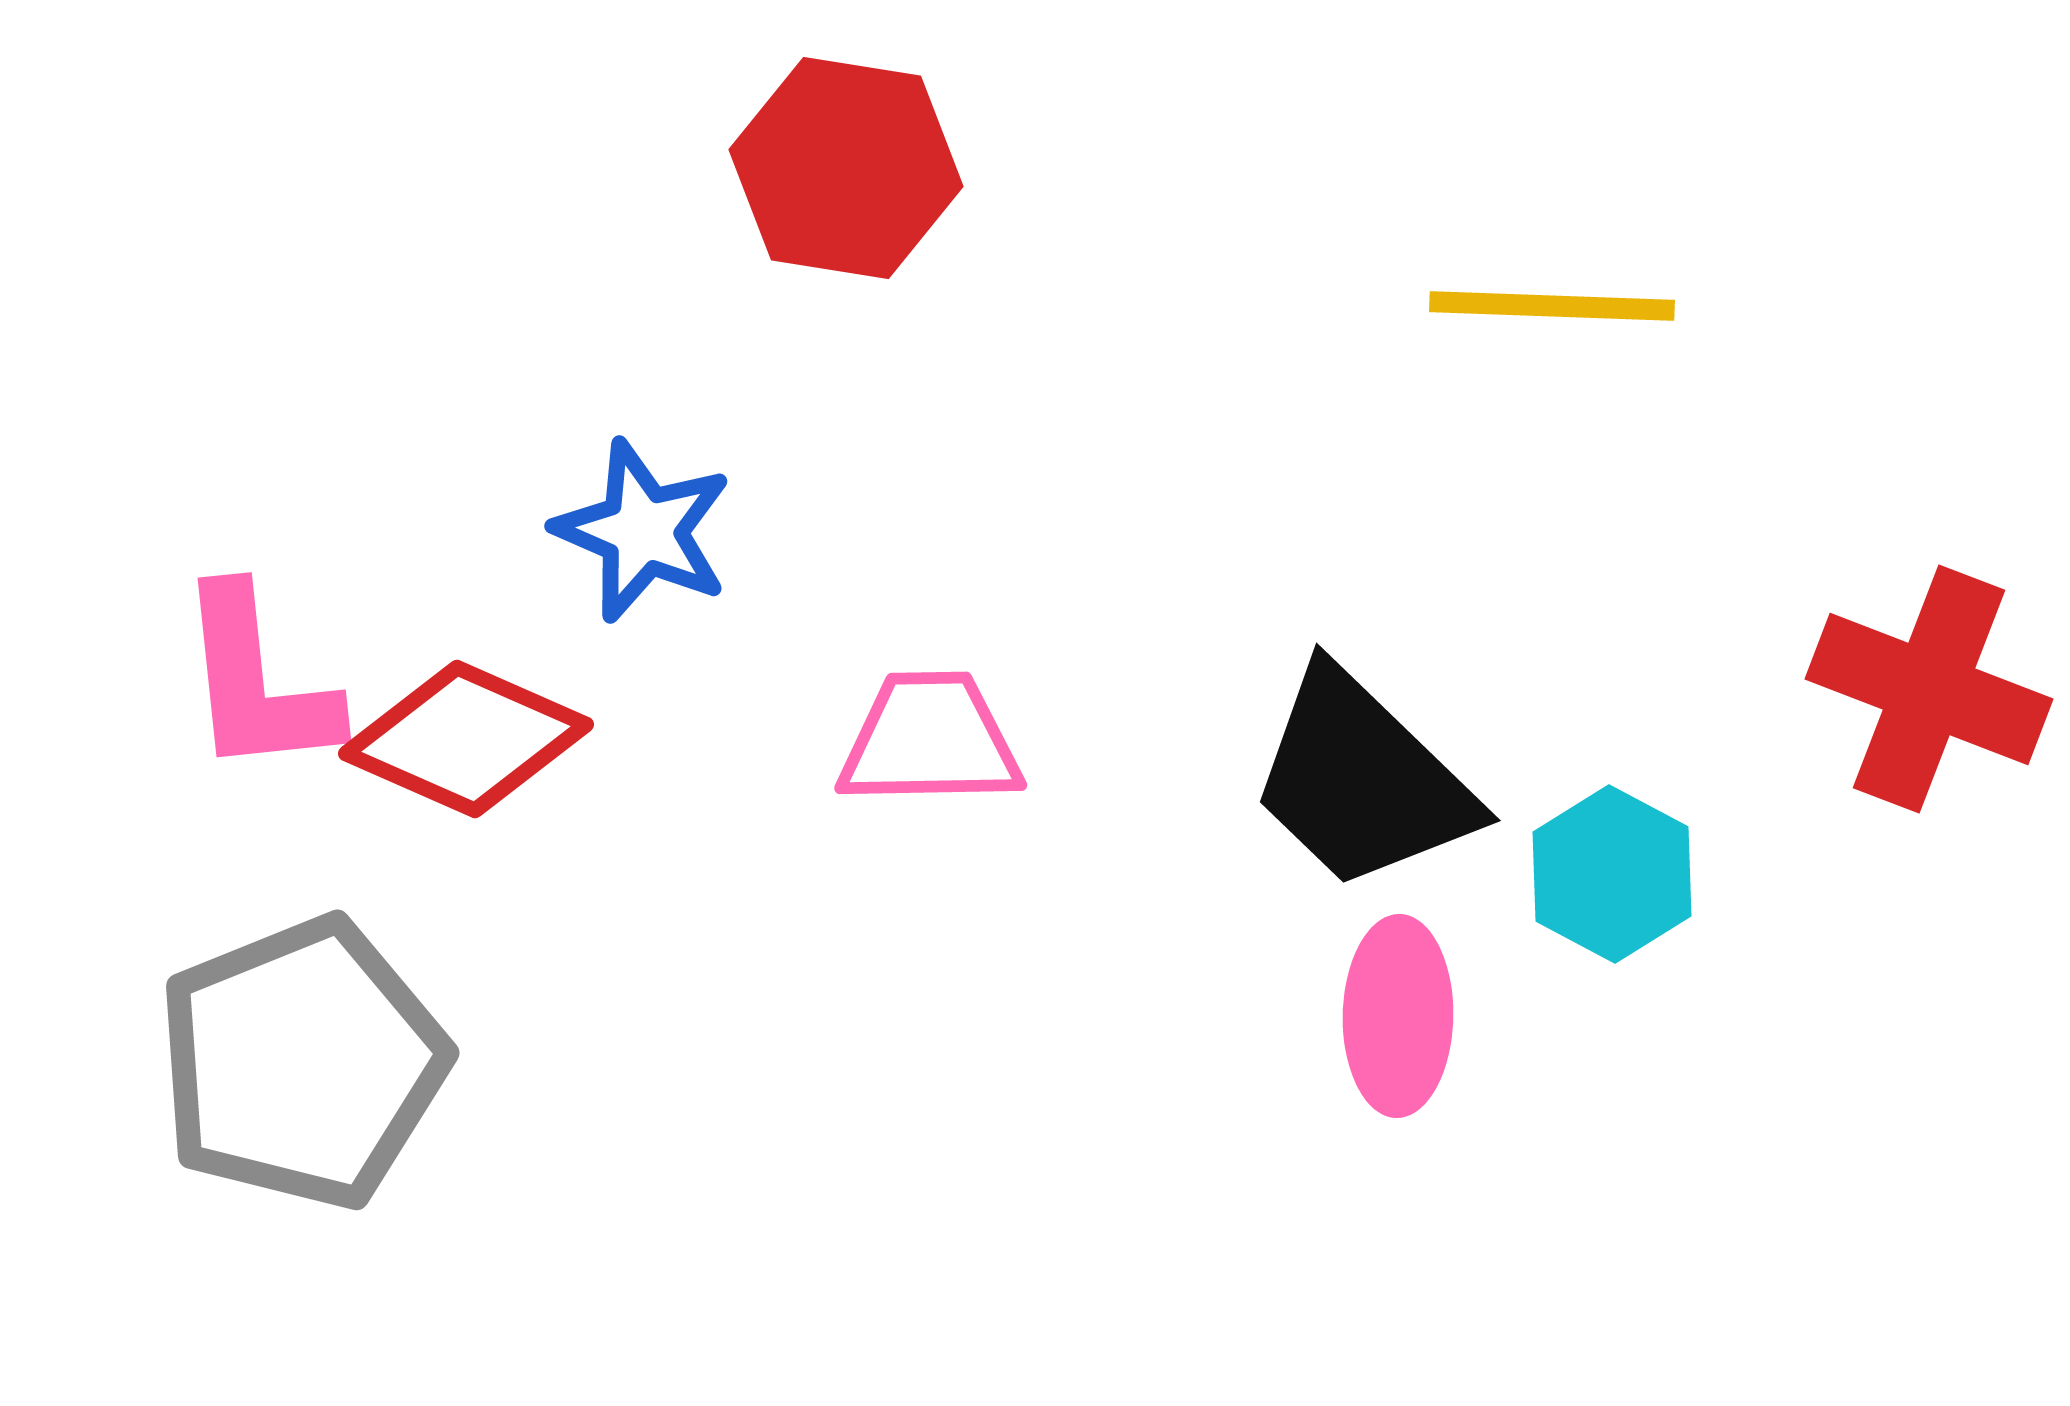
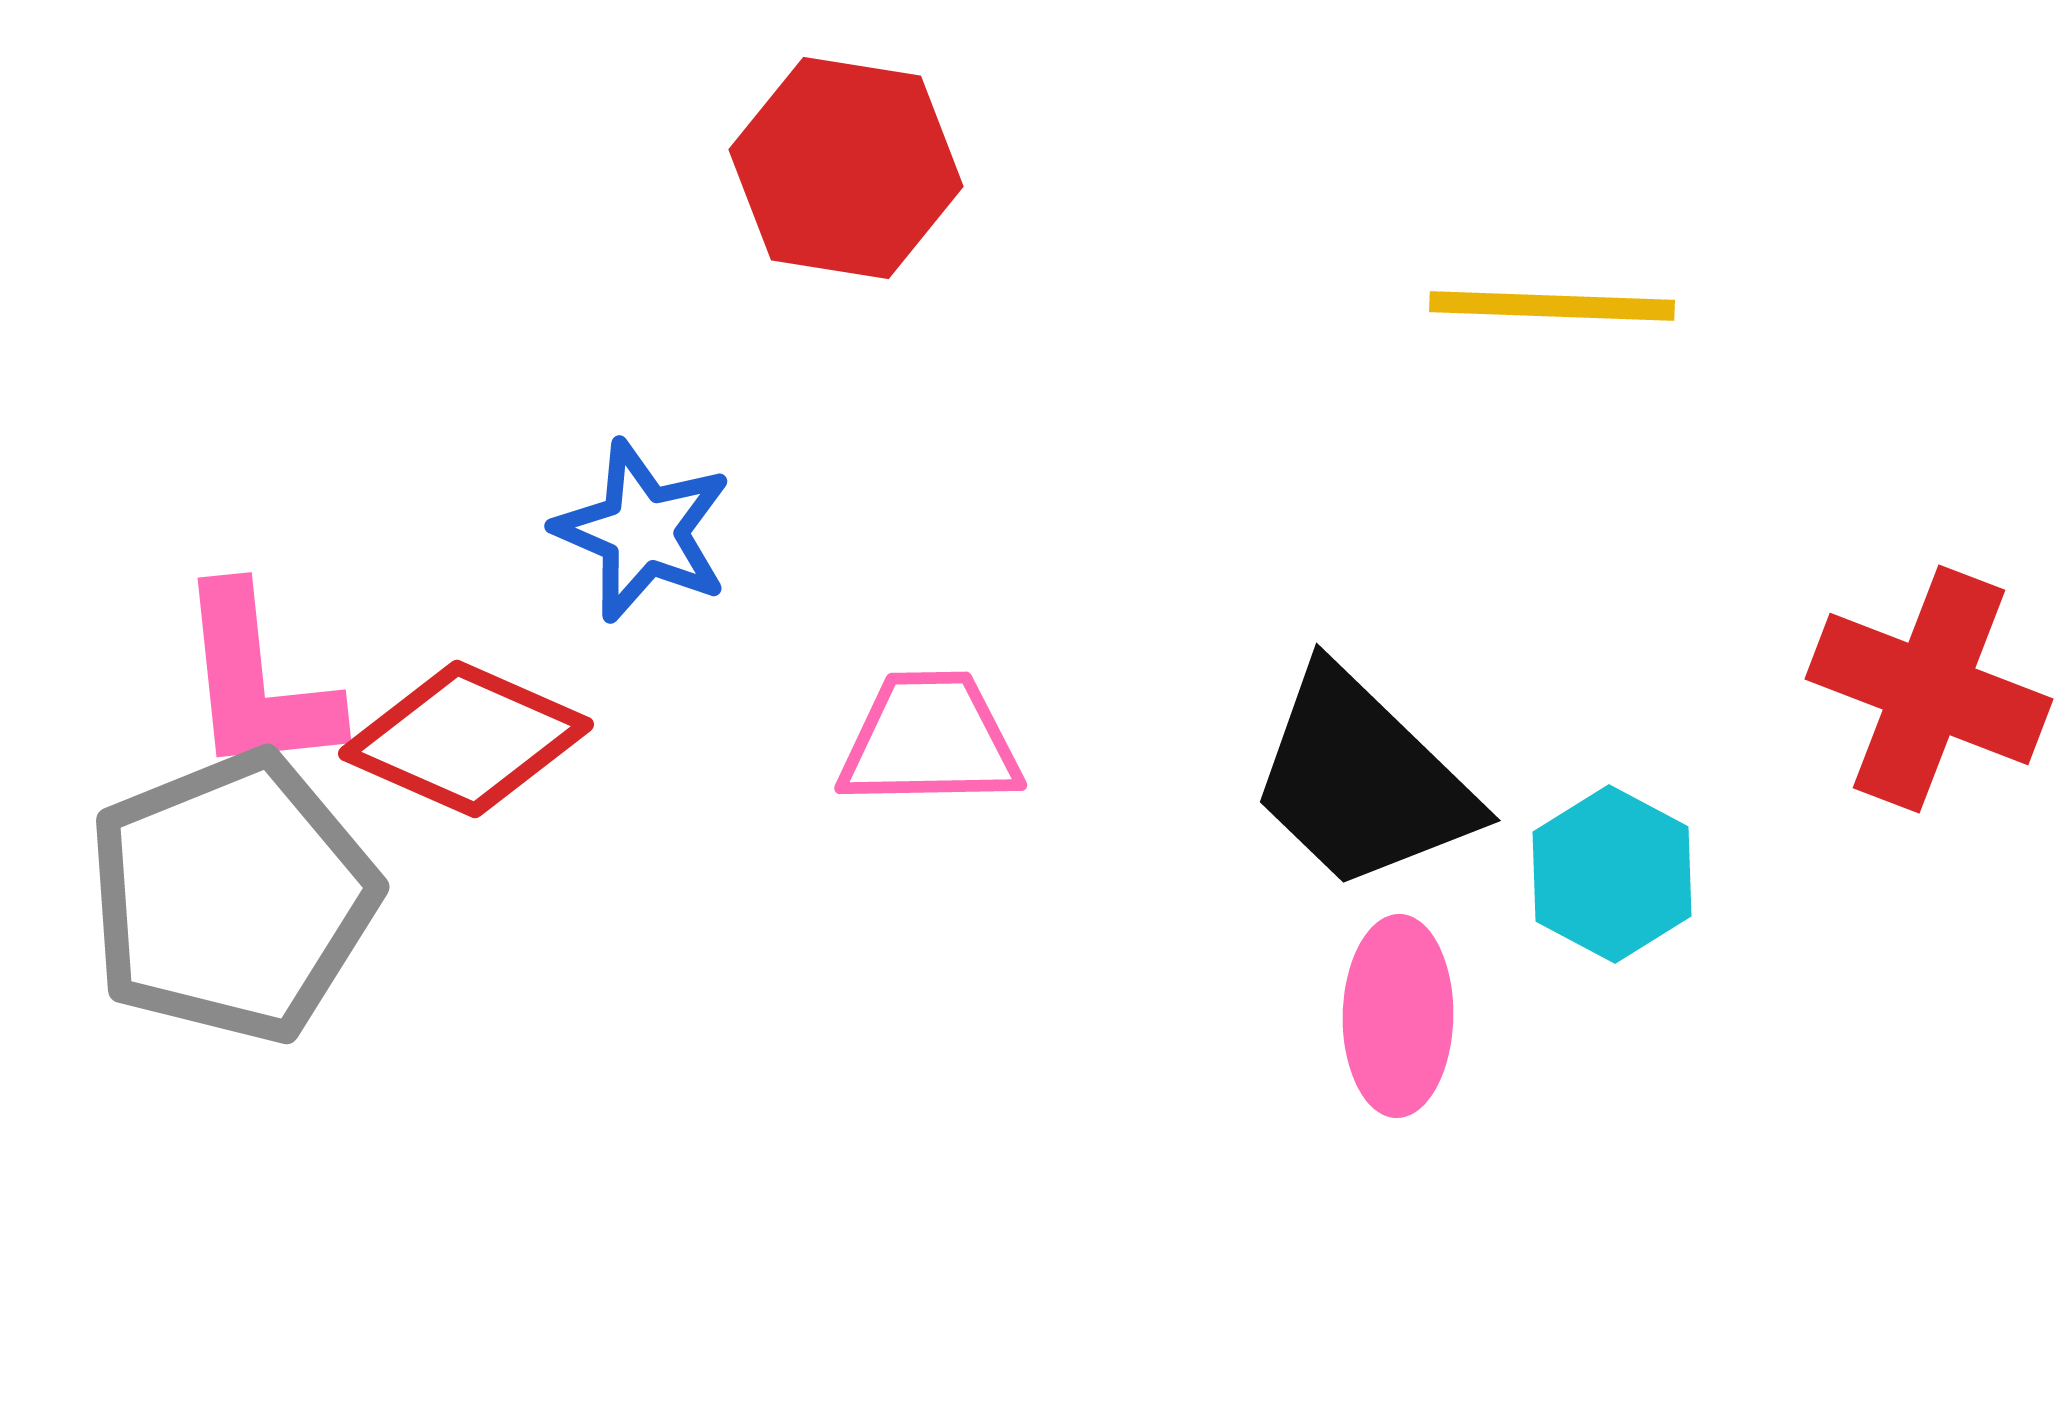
gray pentagon: moved 70 px left, 166 px up
